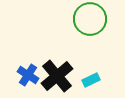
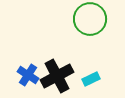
black cross: rotated 12 degrees clockwise
cyan rectangle: moved 1 px up
